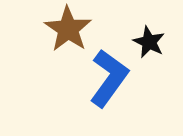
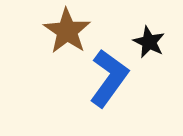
brown star: moved 1 px left, 2 px down
